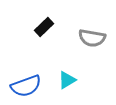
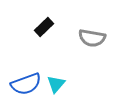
cyan triangle: moved 11 px left, 4 px down; rotated 18 degrees counterclockwise
blue semicircle: moved 2 px up
